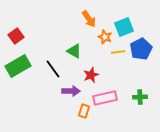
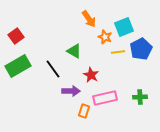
red star: rotated 21 degrees counterclockwise
